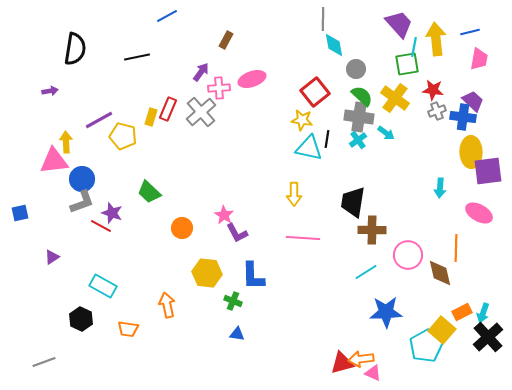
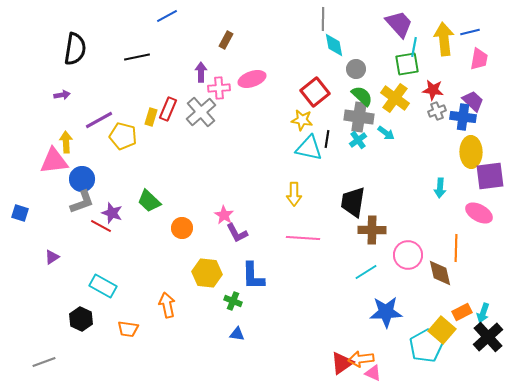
yellow arrow at (436, 39): moved 8 px right
purple arrow at (201, 72): rotated 36 degrees counterclockwise
purple arrow at (50, 91): moved 12 px right, 4 px down
purple square at (488, 171): moved 2 px right, 5 px down
green trapezoid at (149, 192): moved 9 px down
blue square at (20, 213): rotated 30 degrees clockwise
red triangle at (342, 363): rotated 20 degrees counterclockwise
